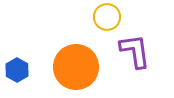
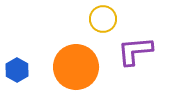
yellow circle: moved 4 px left, 2 px down
purple L-shape: rotated 87 degrees counterclockwise
